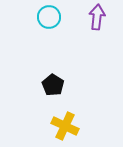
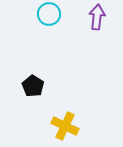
cyan circle: moved 3 px up
black pentagon: moved 20 px left, 1 px down
